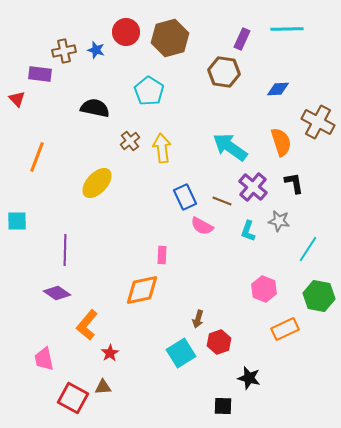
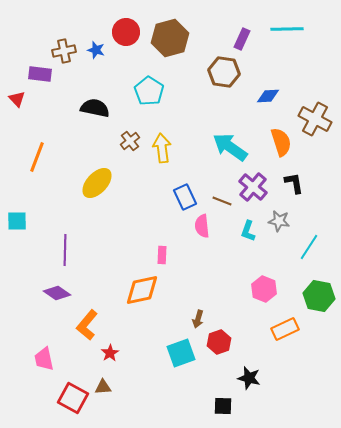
blue diamond at (278, 89): moved 10 px left, 7 px down
brown cross at (318, 122): moved 3 px left, 3 px up
pink semicircle at (202, 226): rotated 55 degrees clockwise
cyan line at (308, 249): moved 1 px right, 2 px up
cyan square at (181, 353): rotated 12 degrees clockwise
